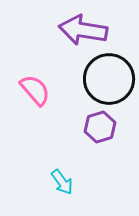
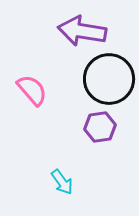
purple arrow: moved 1 px left, 1 px down
pink semicircle: moved 3 px left
purple hexagon: rotated 8 degrees clockwise
